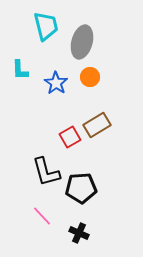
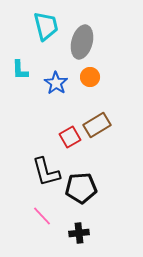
black cross: rotated 30 degrees counterclockwise
